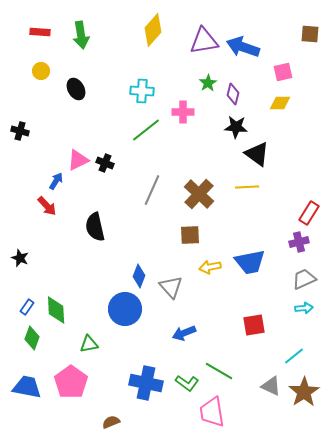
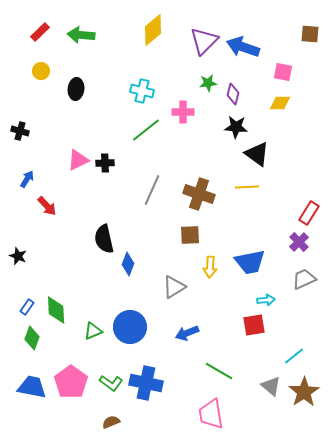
yellow diamond at (153, 30): rotated 8 degrees clockwise
red rectangle at (40, 32): rotated 48 degrees counterclockwise
green arrow at (81, 35): rotated 104 degrees clockwise
purple triangle at (204, 41): rotated 36 degrees counterclockwise
pink square at (283, 72): rotated 24 degrees clockwise
green star at (208, 83): rotated 24 degrees clockwise
black ellipse at (76, 89): rotated 35 degrees clockwise
cyan cross at (142, 91): rotated 10 degrees clockwise
black cross at (105, 163): rotated 24 degrees counterclockwise
blue arrow at (56, 181): moved 29 px left, 2 px up
brown cross at (199, 194): rotated 24 degrees counterclockwise
black semicircle at (95, 227): moved 9 px right, 12 px down
purple cross at (299, 242): rotated 30 degrees counterclockwise
black star at (20, 258): moved 2 px left, 2 px up
yellow arrow at (210, 267): rotated 75 degrees counterclockwise
blue diamond at (139, 276): moved 11 px left, 12 px up
gray triangle at (171, 287): moved 3 px right; rotated 40 degrees clockwise
cyan arrow at (304, 308): moved 38 px left, 8 px up
blue circle at (125, 309): moved 5 px right, 18 px down
blue arrow at (184, 333): moved 3 px right
green triangle at (89, 344): moved 4 px right, 13 px up; rotated 12 degrees counterclockwise
green L-shape at (187, 383): moved 76 px left
gray triangle at (271, 386): rotated 15 degrees clockwise
blue trapezoid at (27, 387): moved 5 px right
pink trapezoid at (212, 412): moved 1 px left, 2 px down
